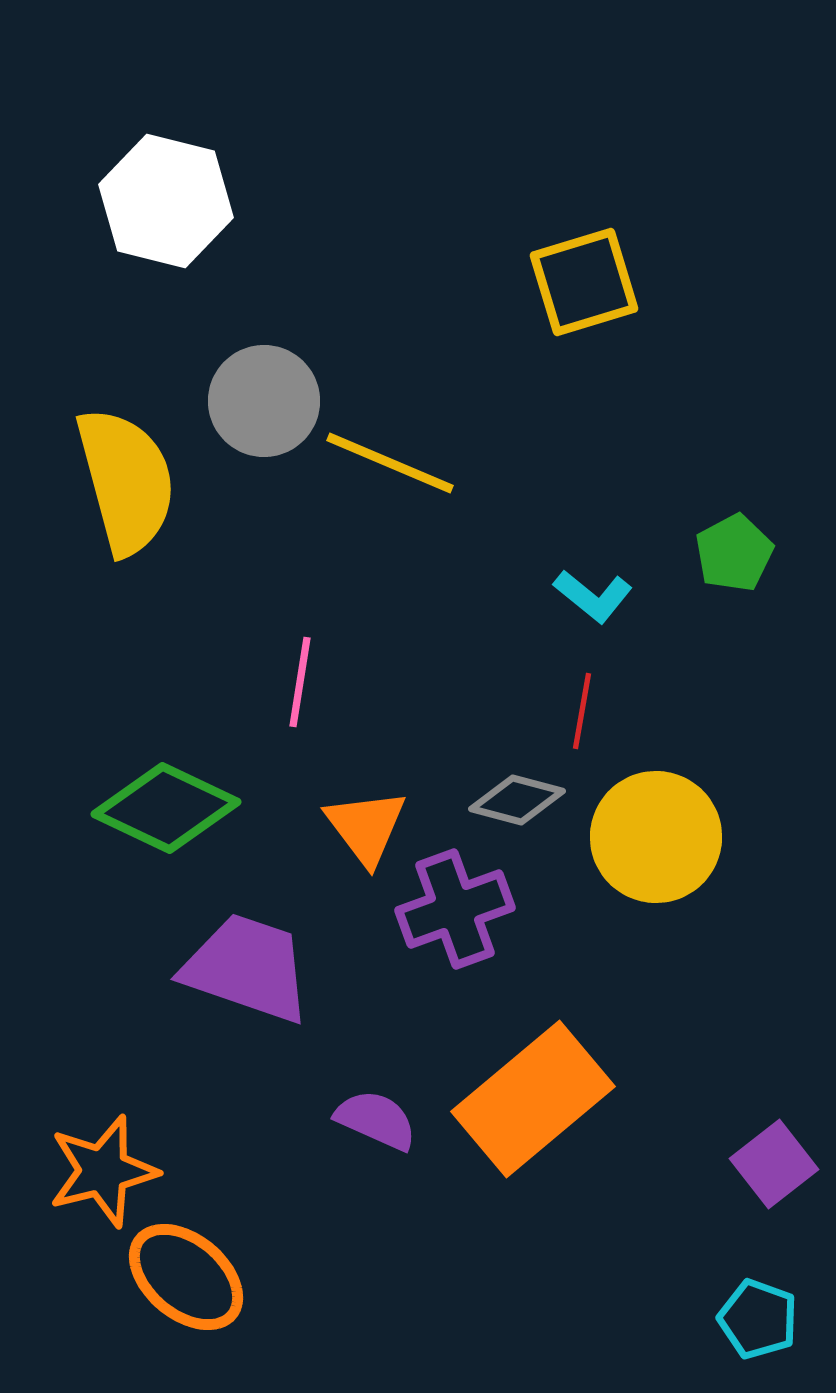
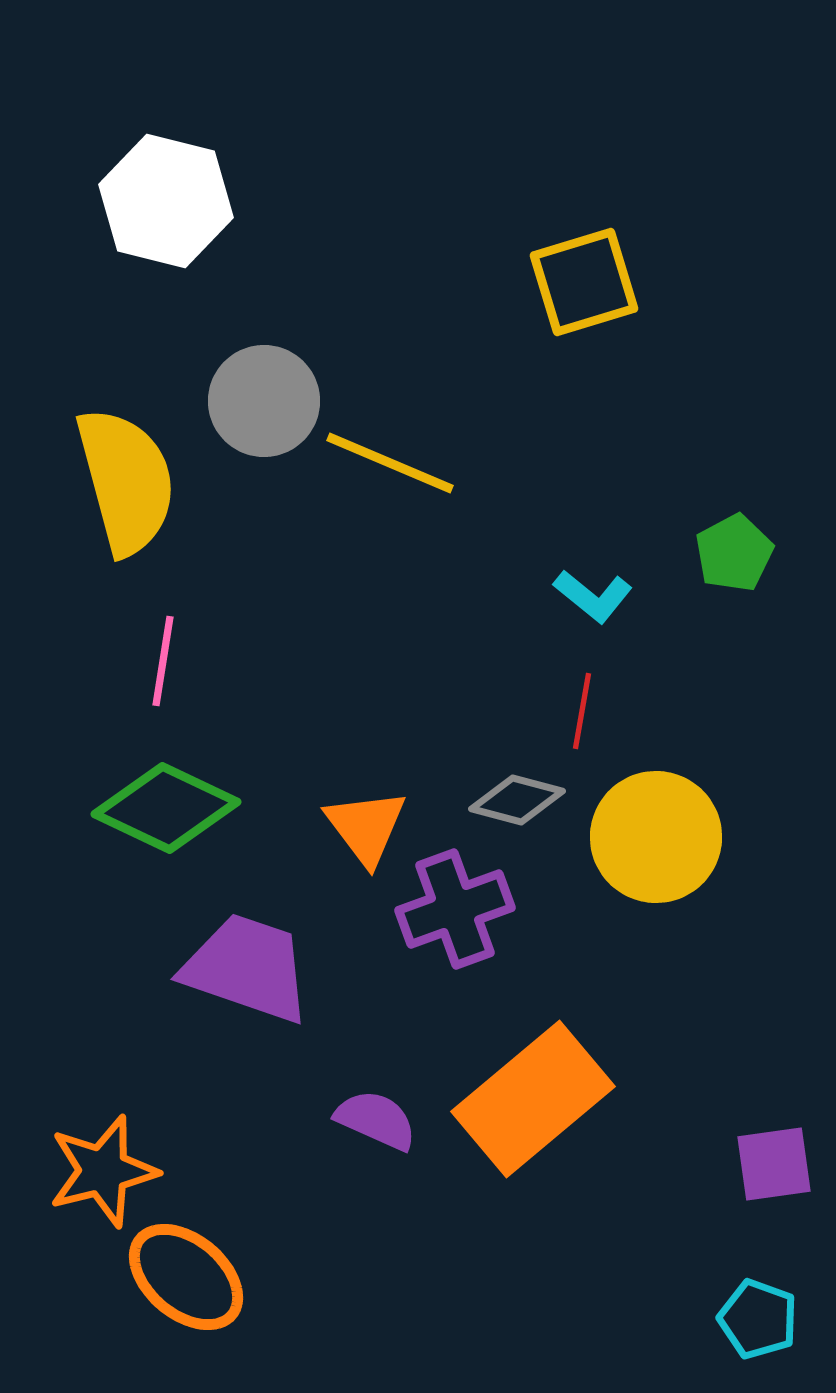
pink line: moved 137 px left, 21 px up
purple square: rotated 30 degrees clockwise
